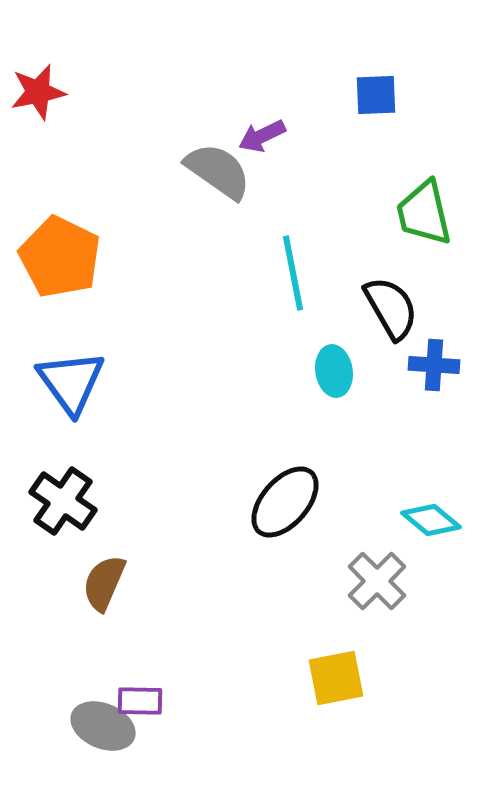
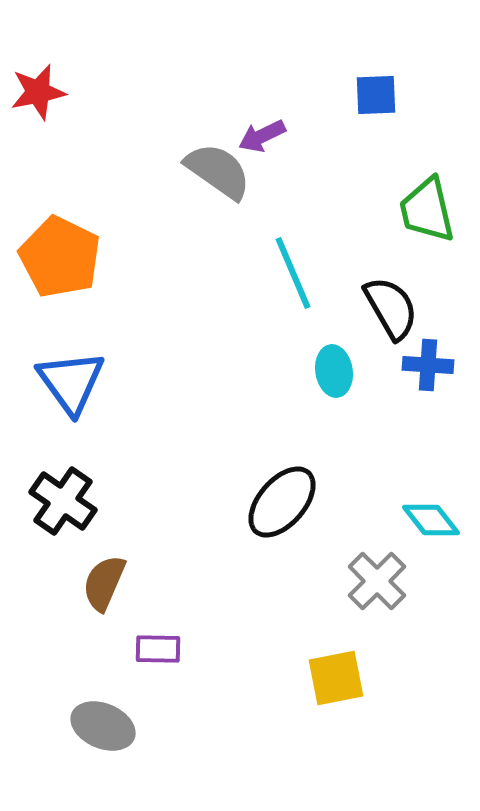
green trapezoid: moved 3 px right, 3 px up
cyan line: rotated 12 degrees counterclockwise
blue cross: moved 6 px left
black ellipse: moved 3 px left
cyan diamond: rotated 12 degrees clockwise
purple rectangle: moved 18 px right, 52 px up
